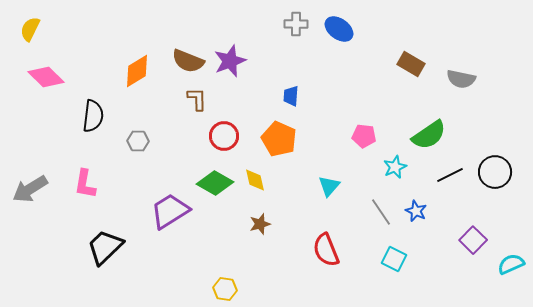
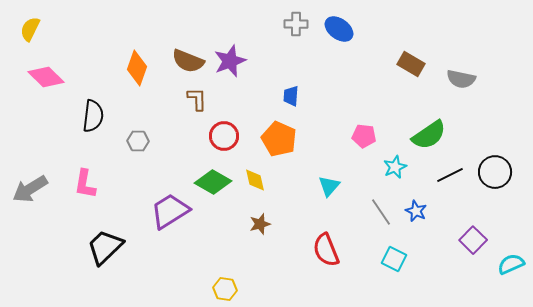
orange diamond: moved 3 px up; rotated 40 degrees counterclockwise
green diamond: moved 2 px left, 1 px up
